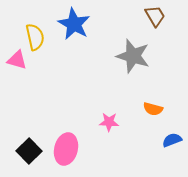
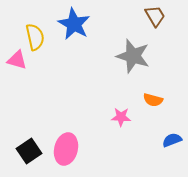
orange semicircle: moved 9 px up
pink star: moved 12 px right, 5 px up
black square: rotated 10 degrees clockwise
